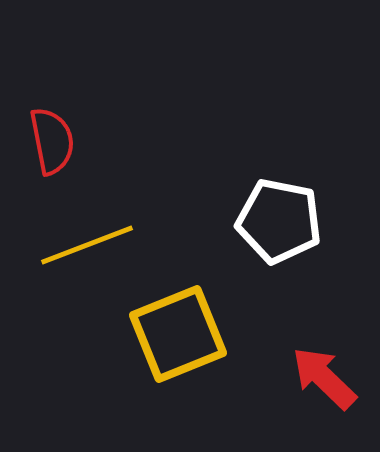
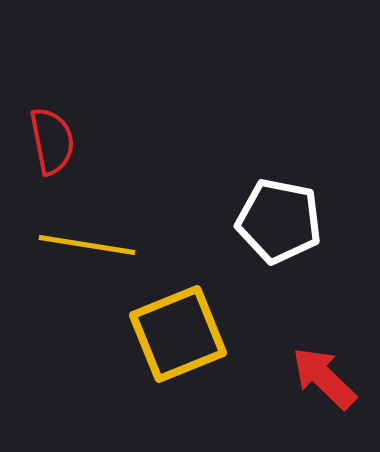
yellow line: rotated 30 degrees clockwise
